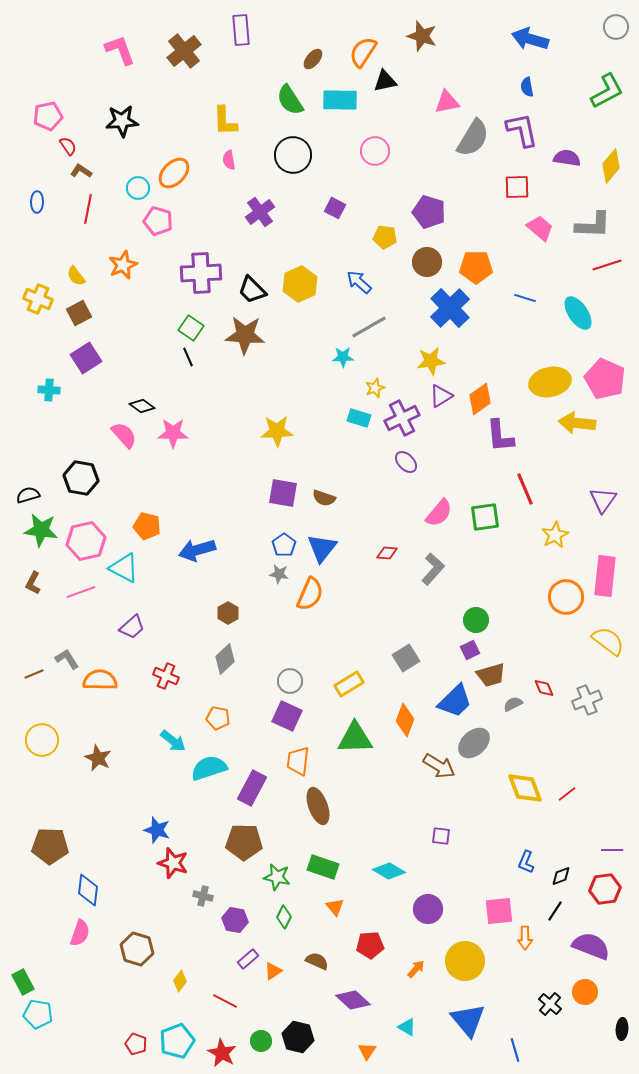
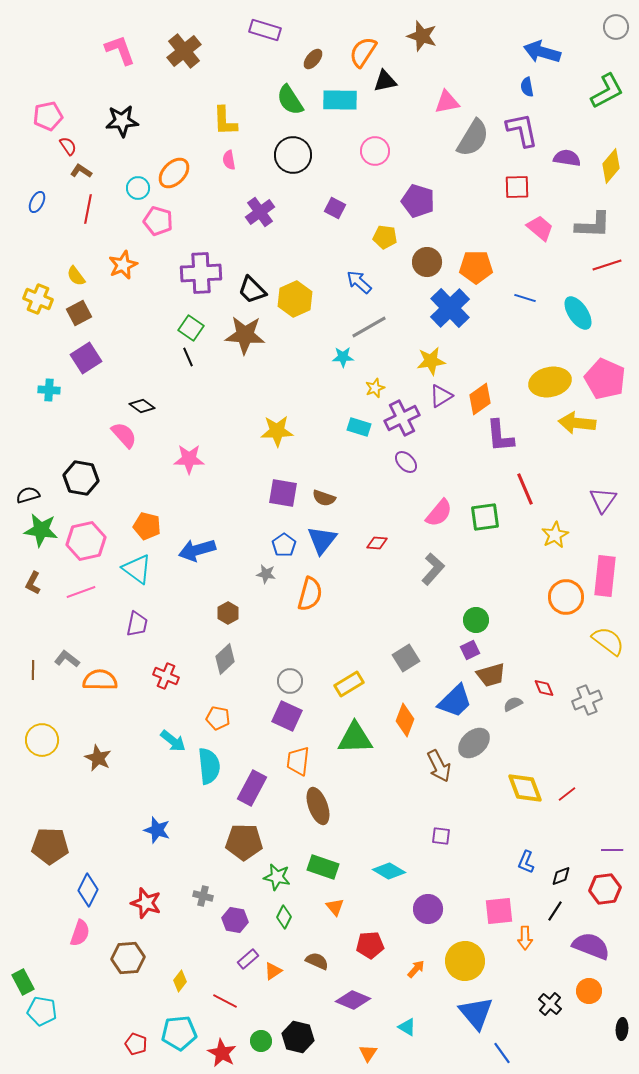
purple rectangle at (241, 30): moved 24 px right; rotated 68 degrees counterclockwise
blue arrow at (530, 39): moved 12 px right, 13 px down
blue ellipse at (37, 202): rotated 25 degrees clockwise
purple pentagon at (429, 212): moved 11 px left, 11 px up
yellow hexagon at (300, 284): moved 5 px left, 15 px down
cyan rectangle at (359, 418): moved 9 px down
pink star at (173, 433): moved 16 px right, 26 px down
blue triangle at (322, 548): moved 8 px up
red diamond at (387, 553): moved 10 px left, 10 px up
cyan triangle at (124, 568): moved 13 px right, 1 px down; rotated 8 degrees clockwise
gray star at (279, 574): moved 13 px left
orange semicircle at (310, 594): rotated 8 degrees counterclockwise
purple trapezoid at (132, 627): moved 5 px right, 3 px up; rotated 36 degrees counterclockwise
gray L-shape at (67, 659): rotated 20 degrees counterclockwise
brown line at (34, 674): moved 1 px left, 4 px up; rotated 66 degrees counterclockwise
brown arrow at (439, 766): rotated 32 degrees clockwise
cyan semicircle at (209, 768): moved 2 px up; rotated 102 degrees clockwise
red star at (173, 863): moved 27 px left, 40 px down
blue diamond at (88, 890): rotated 20 degrees clockwise
brown hexagon at (137, 949): moved 9 px left, 9 px down; rotated 20 degrees counterclockwise
orange circle at (585, 992): moved 4 px right, 1 px up
purple diamond at (353, 1000): rotated 20 degrees counterclockwise
cyan pentagon at (38, 1014): moved 4 px right, 3 px up
blue triangle at (468, 1020): moved 8 px right, 7 px up
cyan pentagon at (177, 1041): moved 2 px right, 8 px up; rotated 16 degrees clockwise
blue line at (515, 1050): moved 13 px left, 3 px down; rotated 20 degrees counterclockwise
orange triangle at (367, 1051): moved 1 px right, 2 px down
